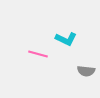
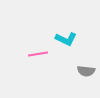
pink line: rotated 24 degrees counterclockwise
